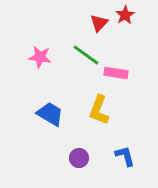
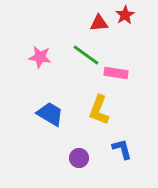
red triangle: rotated 42 degrees clockwise
blue L-shape: moved 3 px left, 7 px up
